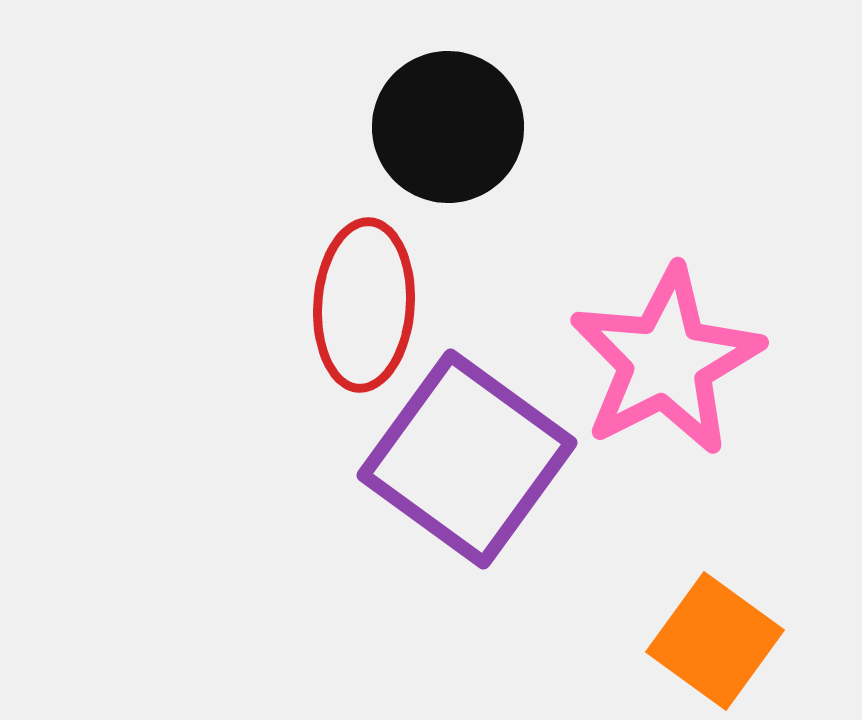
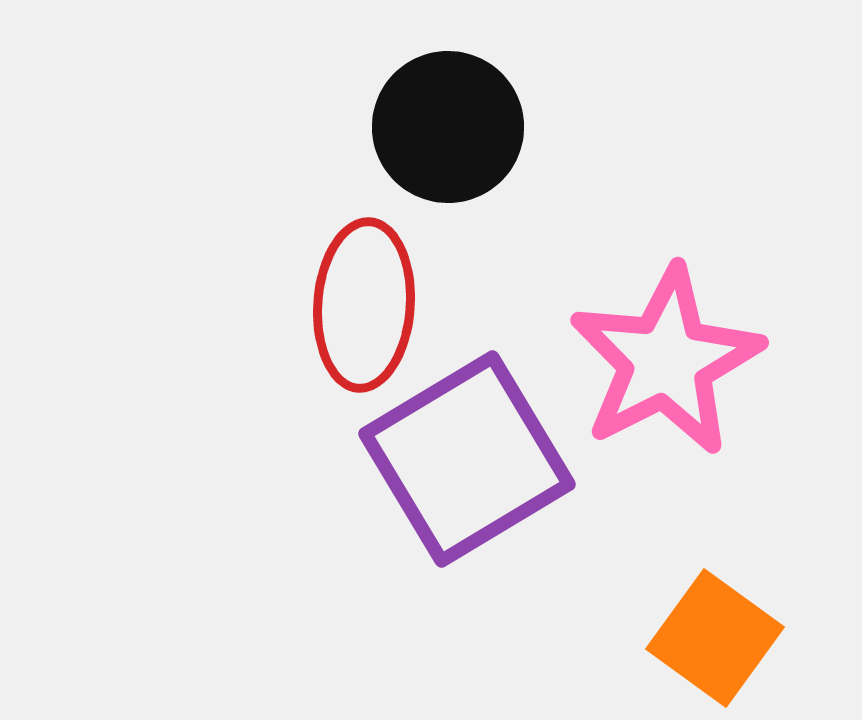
purple square: rotated 23 degrees clockwise
orange square: moved 3 px up
